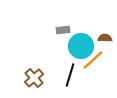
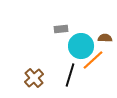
gray rectangle: moved 2 px left, 1 px up
